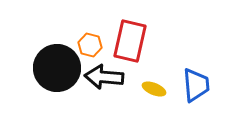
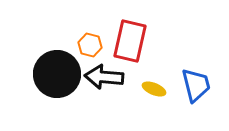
black circle: moved 6 px down
blue trapezoid: rotated 9 degrees counterclockwise
